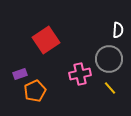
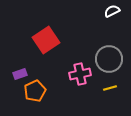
white semicircle: moved 6 px left, 19 px up; rotated 119 degrees counterclockwise
yellow line: rotated 64 degrees counterclockwise
